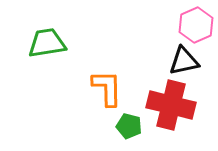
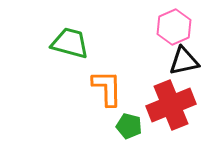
pink hexagon: moved 22 px left, 2 px down
green trapezoid: moved 23 px right; rotated 24 degrees clockwise
red cross: rotated 36 degrees counterclockwise
